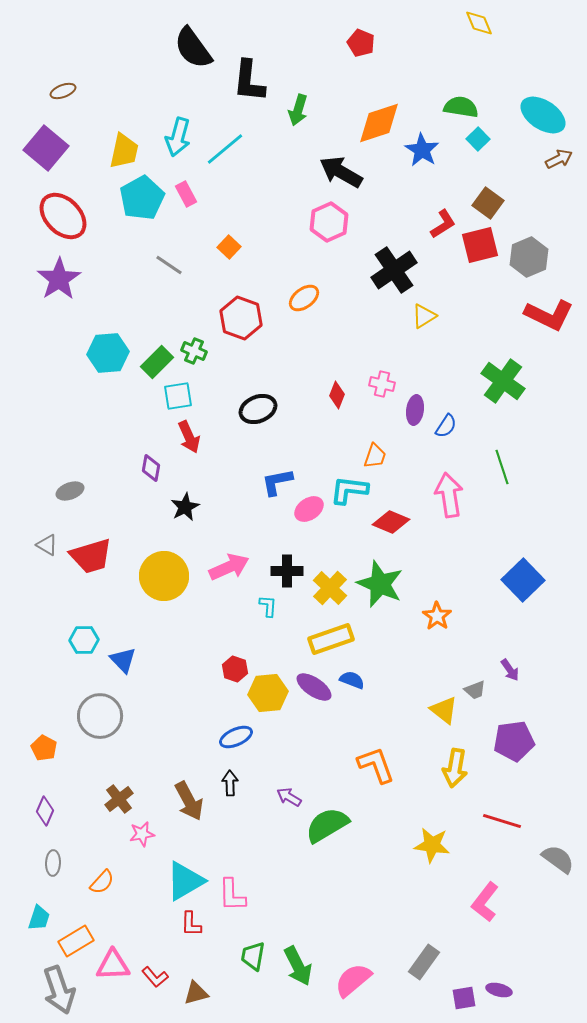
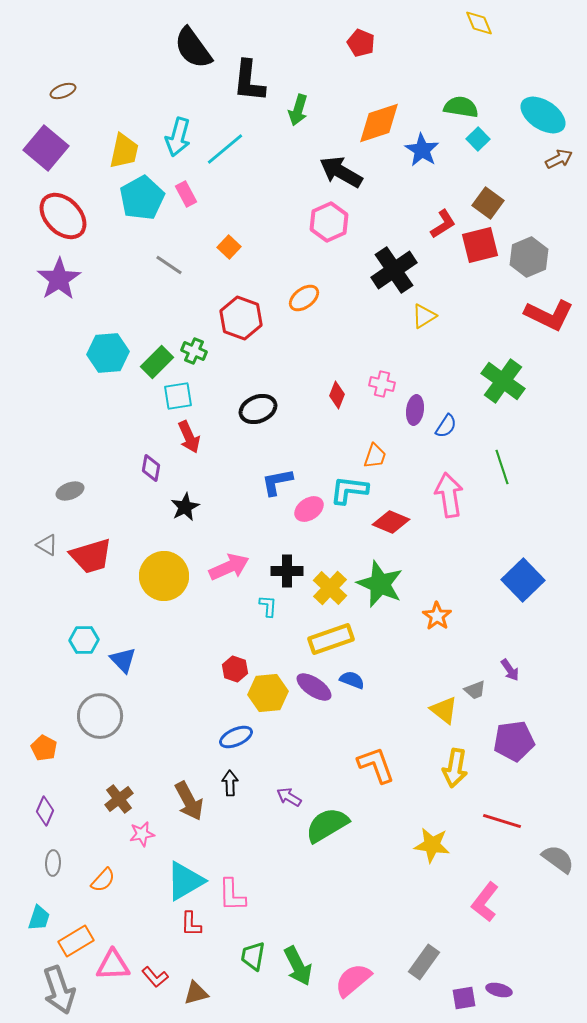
orange semicircle at (102, 882): moved 1 px right, 2 px up
